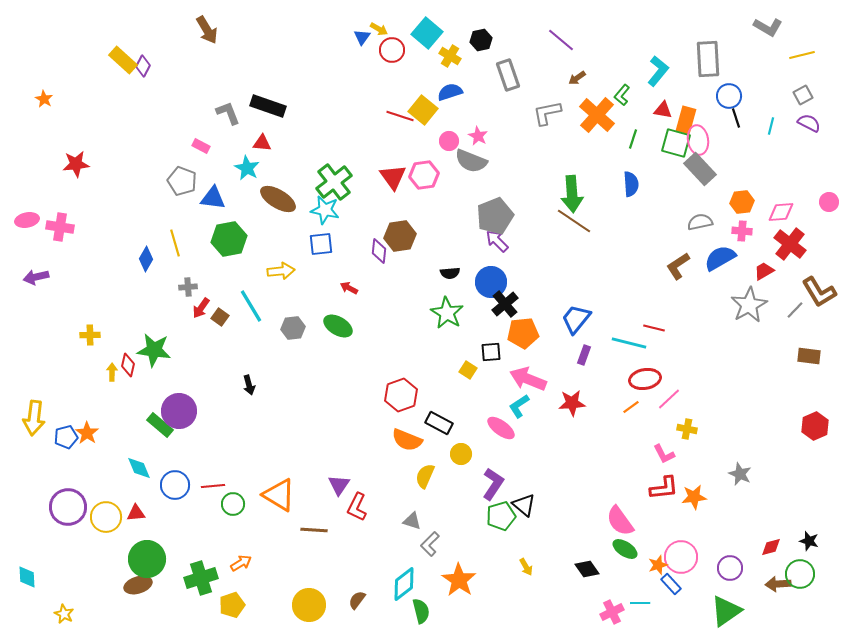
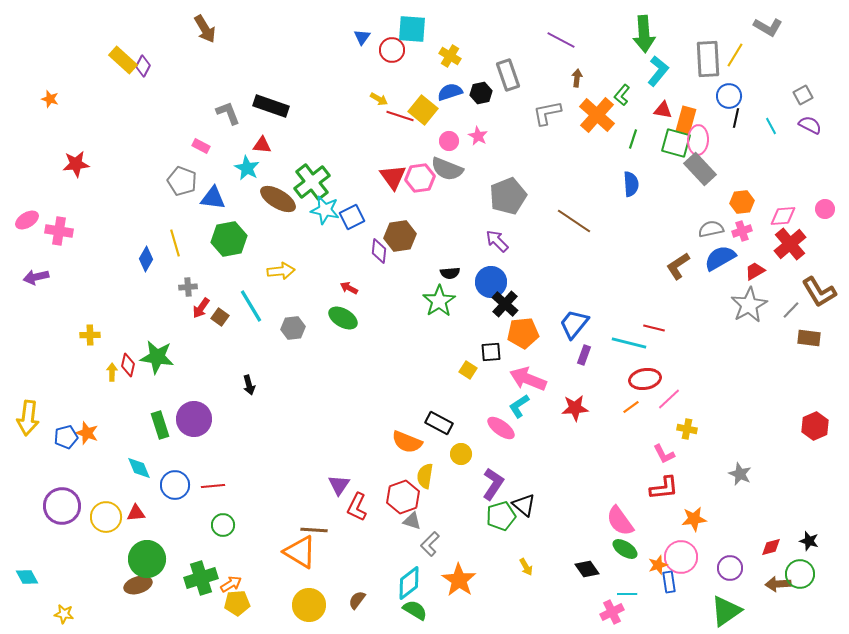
yellow arrow at (379, 29): moved 70 px down
brown arrow at (207, 30): moved 2 px left, 1 px up
cyan square at (427, 33): moved 15 px left, 4 px up; rotated 36 degrees counterclockwise
black hexagon at (481, 40): moved 53 px down
purple line at (561, 40): rotated 12 degrees counterclockwise
yellow line at (802, 55): moved 67 px left; rotated 45 degrees counterclockwise
brown arrow at (577, 78): rotated 132 degrees clockwise
orange star at (44, 99): moved 6 px right; rotated 12 degrees counterclockwise
black rectangle at (268, 106): moved 3 px right
black line at (736, 118): rotated 30 degrees clockwise
purple semicircle at (809, 123): moved 1 px right, 2 px down
cyan line at (771, 126): rotated 42 degrees counterclockwise
pink ellipse at (698, 140): rotated 12 degrees clockwise
red triangle at (262, 143): moved 2 px down
gray semicircle at (471, 161): moved 24 px left, 8 px down
pink hexagon at (424, 175): moved 4 px left, 3 px down
green cross at (334, 182): moved 22 px left
green arrow at (572, 194): moved 72 px right, 160 px up
pink circle at (829, 202): moved 4 px left, 7 px down
pink diamond at (781, 212): moved 2 px right, 4 px down
gray pentagon at (495, 216): moved 13 px right, 20 px up
pink ellipse at (27, 220): rotated 20 degrees counterclockwise
gray semicircle at (700, 222): moved 11 px right, 7 px down
pink cross at (60, 227): moved 1 px left, 4 px down
pink cross at (742, 231): rotated 24 degrees counterclockwise
blue square at (321, 244): moved 31 px right, 27 px up; rotated 20 degrees counterclockwise
red cross at (790, 244): rotated 12 degrees clockwise
red trapezoid at (764, 271): moved 9 px left
black cross at (505, 304): rotated 8 degrees counterclockwise
gray line at (795, 310): moved 4 px left
green star at (447, 313): moved 8 px left, 12 px up; rotated 8 degrees clockwise
blue trapezoid at (576, 319): moved 2 px left, 5 px down
green ellipse at (338, 326): moved 5 px right, 8 px up
green star at (154, 350): moved 3 px right, 7 px down
brown rectangle at (809, 356): moved 18 px up
red hexagon at (401, 395): moved 2 px right, 102 px down
red star at (572, 403): moved 3 px right, 5 px down
purple circle at (179, 411): moved 15 px right, 8 px down
yellow arrow at (34, 418): moved 6 px left
green rectangle at (160, 425): rotated 32 degrees clockwise
orange star at (87, 433): rotated 15 degrees counterclockwise
orange semicircle at (407, 440): moved 2 px down
yellow semicircle at (425, 476): rotated 15 degrees counterclockwise
orange triangle at (279, 495): moved 21 px right, 57 px down
orange star at (694, 497): moved 22 px down
green circle at (233, 504): moved 10 px left, 21 px down
purple circle at (68, 507): moved 6 px left, 1 px up
orange arrow at (241, 563): moved 10 px left, 21 px down
cyan diamond at (27, 577): rotated 25 degrees counterclockwise
cyan diamond at (404, 584): moved 5 px right, 1 px up
blue rectangle at (671, 584): moved 2 px left, 2 px up; rotated 35 degrees clockwise
cyan line at (640, 603): moved 13 px left, 9 px up
yellow pentagon at (232, 605): moved 5 px right, 2 px up; rotated 15 degrees clockwise
green semicircle at (421, 611): moved 6 px left, 1 px up; rotated 45 degrees counterclockwise
yellow star at (64, 614): rotated 18 degrees counterclockwise
